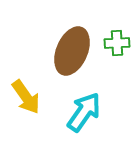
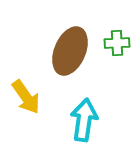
brown ellipse: moved 2 px left
cyan arrow: moved 8 px down; rotated 27 degrees counterclockwise
